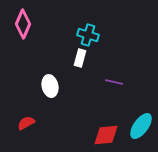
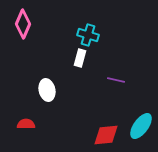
purple line: moved 2 px right, 2 px up
white ellipse: moved 3 px left, 4 px down
red semicircle: moved 1 px down; rotated 30 degrees clockwise
